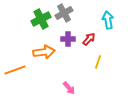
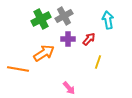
gray cross: moved 3 px down
orange arrow: moved 1 px down; rotated 25 degrees counterclockwise
orange line: moved 3 px right, 1 px up; rotated 30 degrees clockwise
